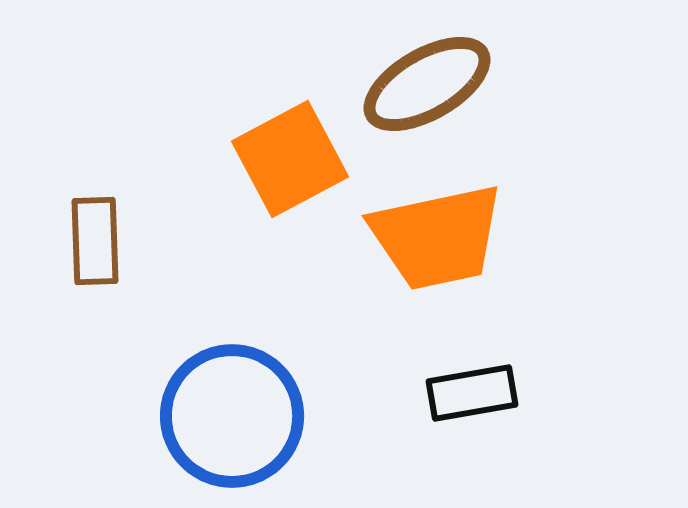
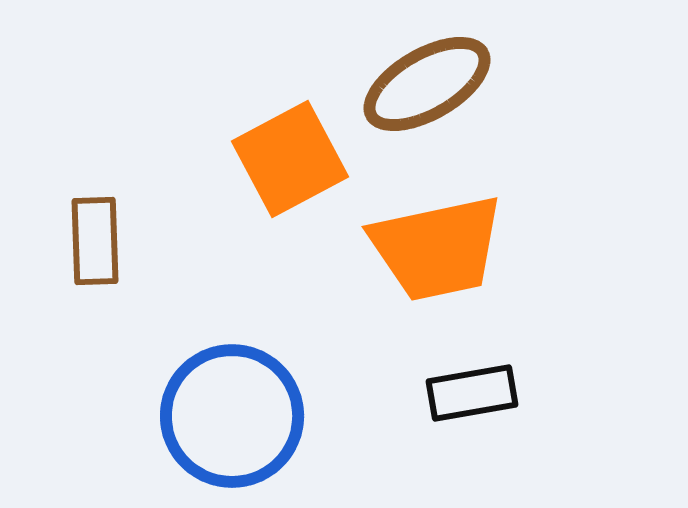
orange trapezoid: moved 11 px down
